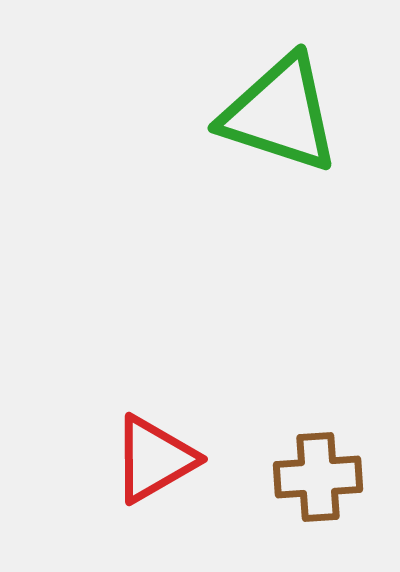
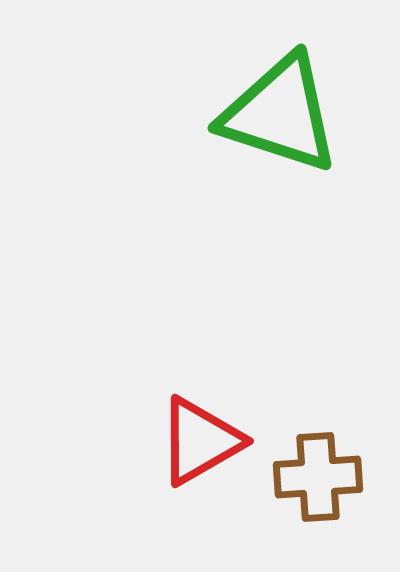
red triangle: moved 46 px right, 18 px up
